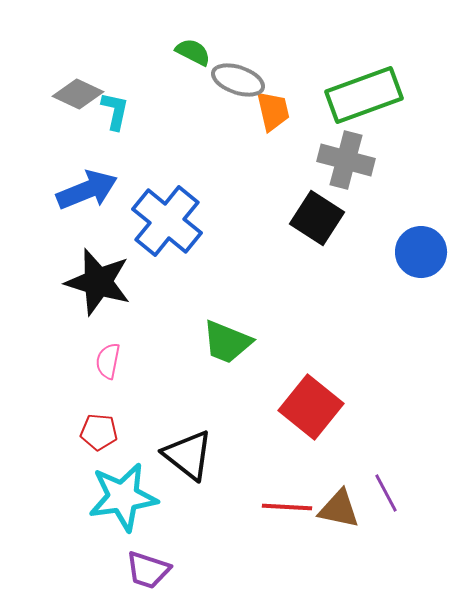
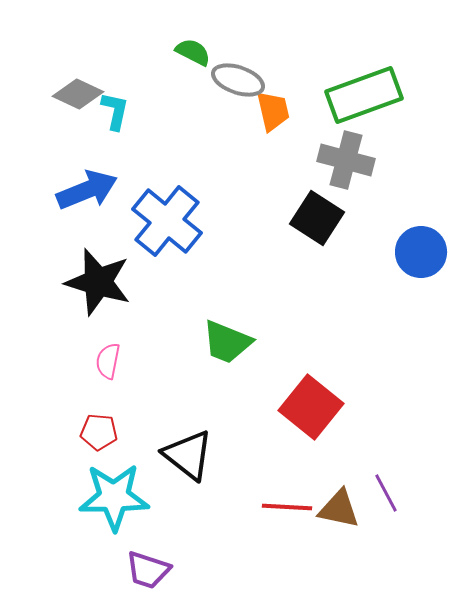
cyan star: moved 9 px left; rotated 8 degrees clockwise
